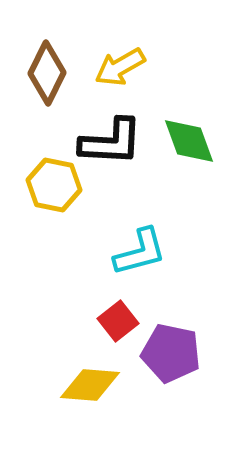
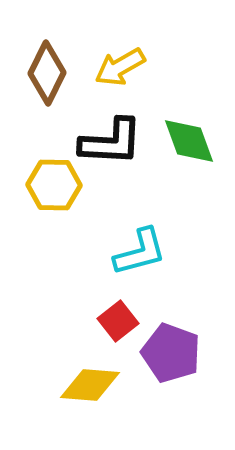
yellow hexagon: rotated 10 degrees counterclockwise
purple pentagon: rotated 8 degrees clockwise
